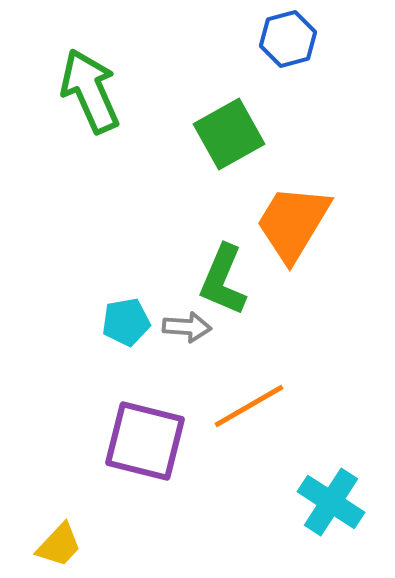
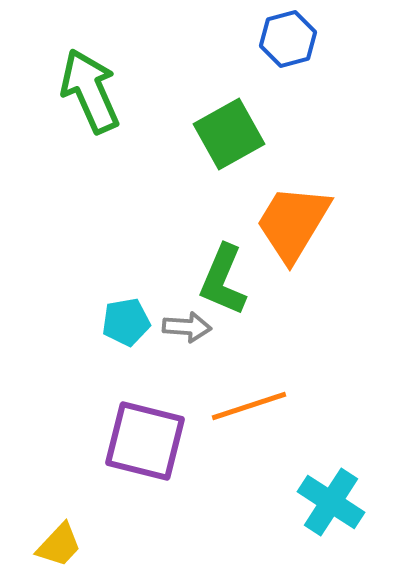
orange line: rotated 12 degrees clockwise
